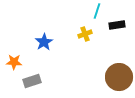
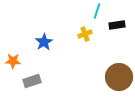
orange star: moved 1 px left, 1 px up
